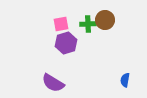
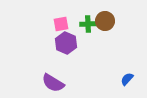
brown circle: moved 1 px down
purple hexagon: rotated 20 degrees counterclockwise
blue semicircle: moved 2 px right, 1 px up; rotated 32 degrees clockwise
